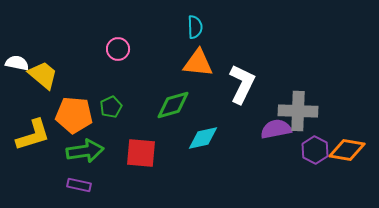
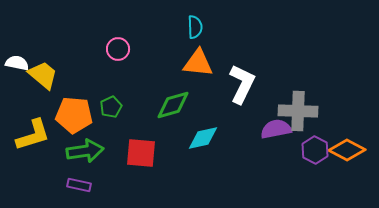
orange diamond: rotated 18 degrees clockwise
